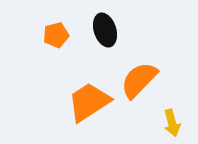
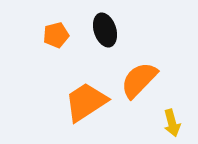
orange trapezoid: moved 3 px left
